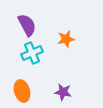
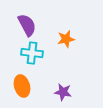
cyan cross: rotated 30 degrees clockwise
orange ellipse: moved 5 px up
